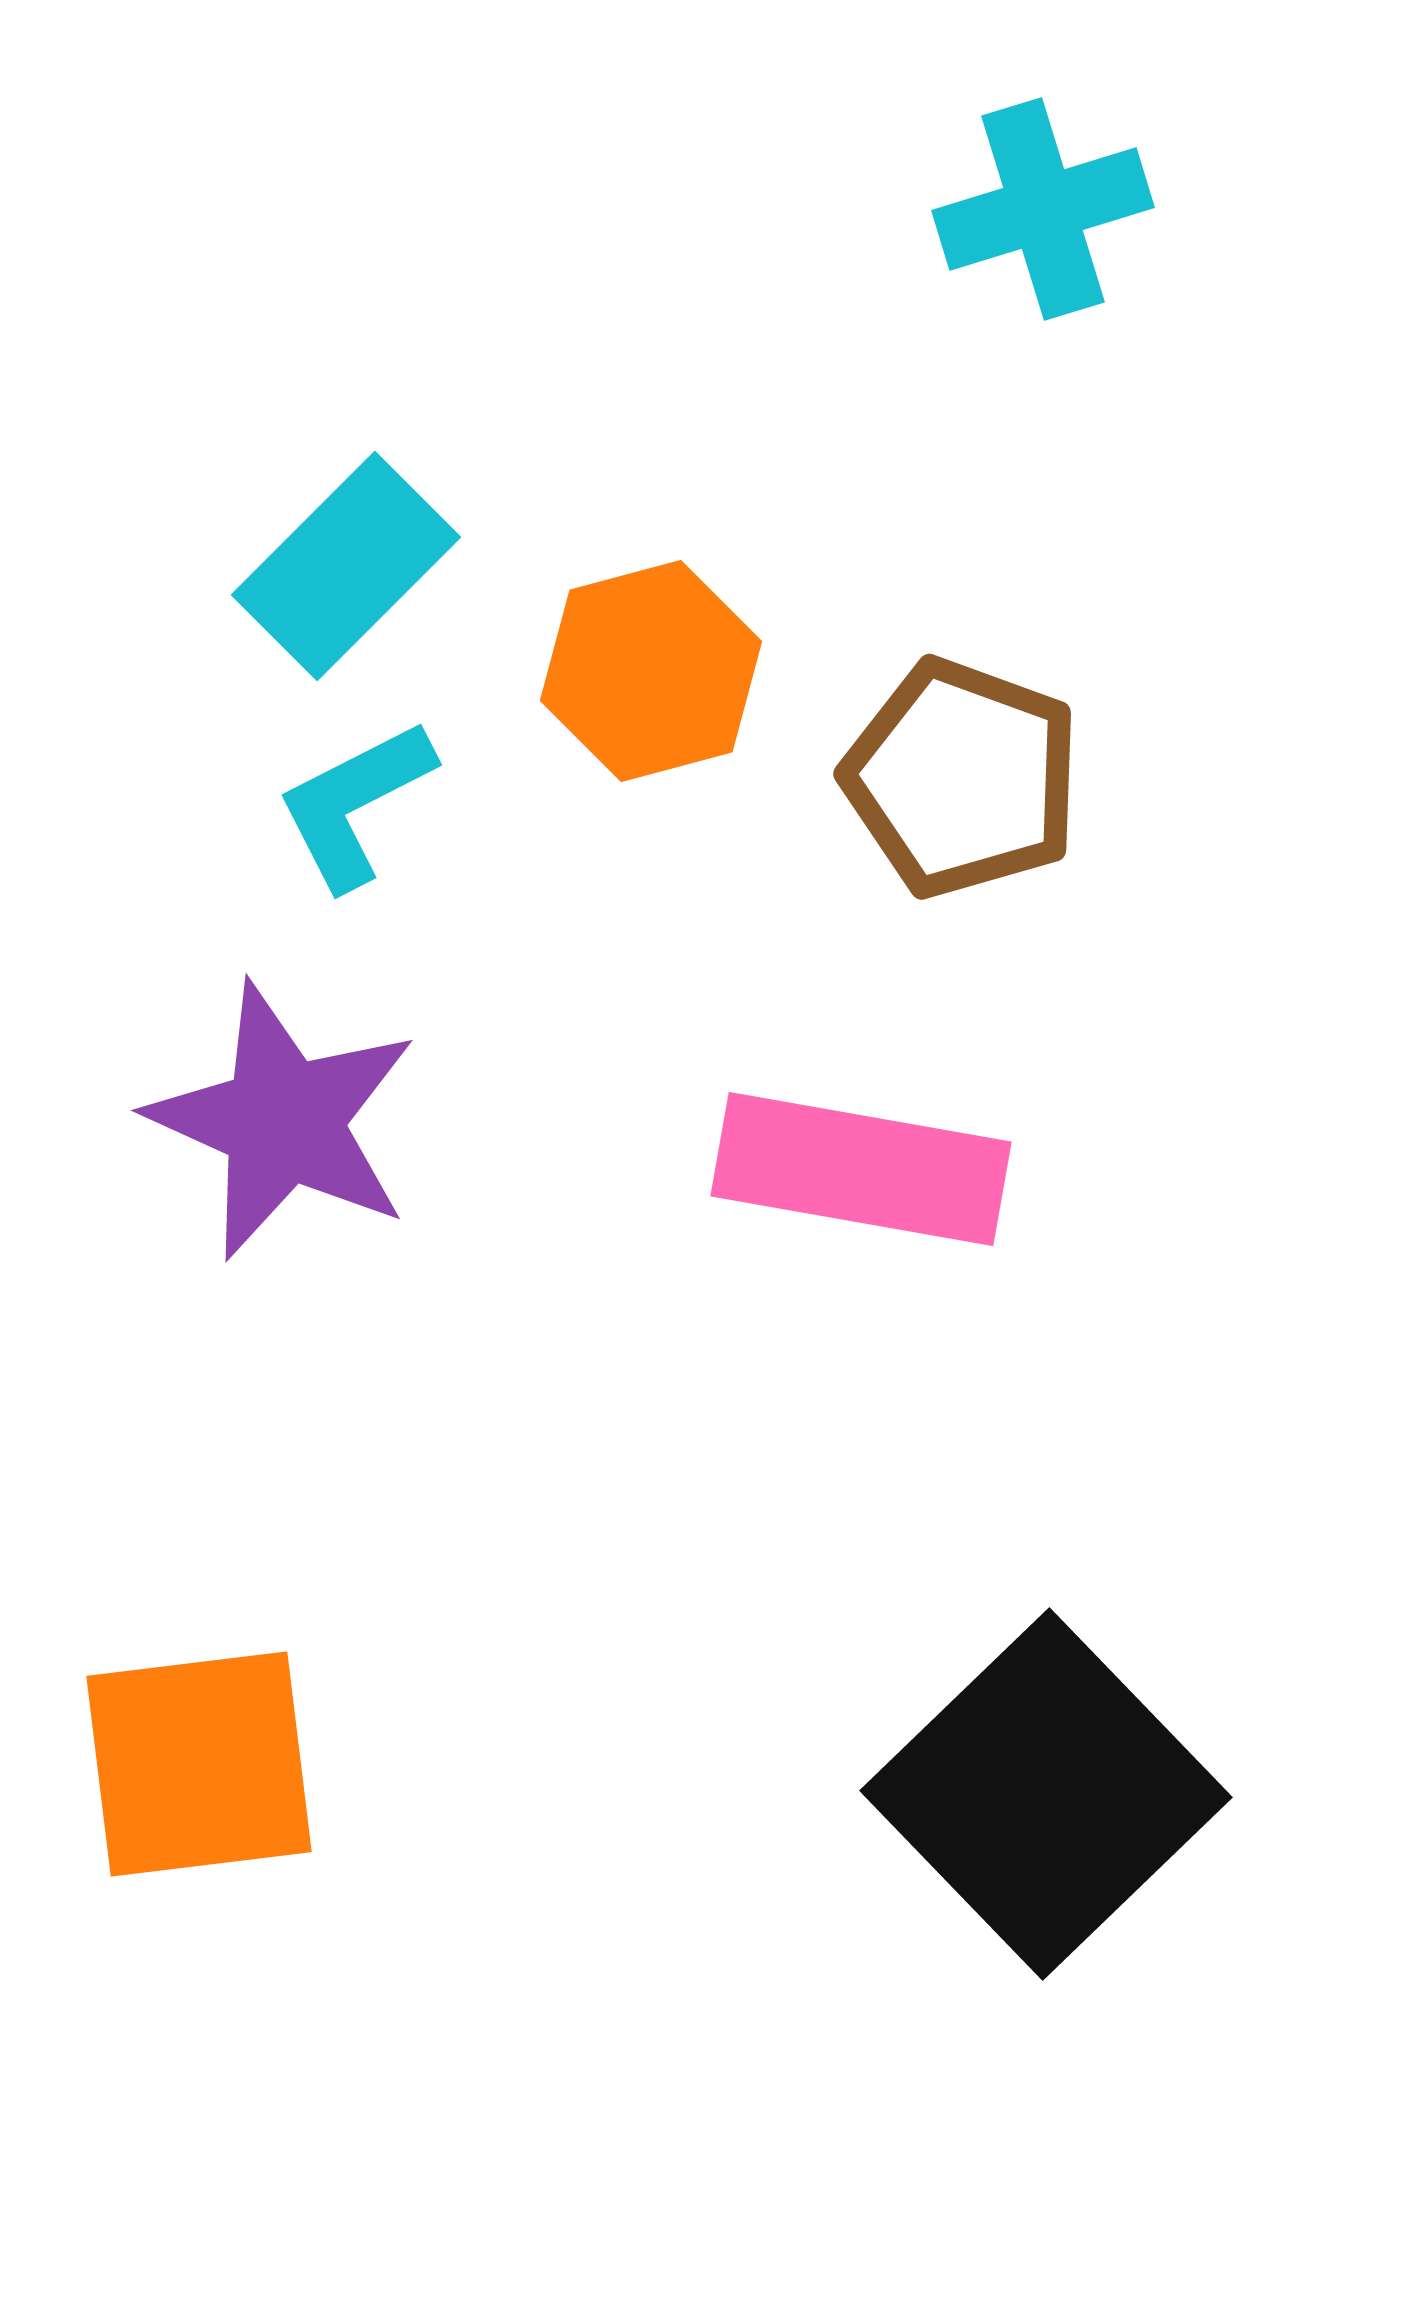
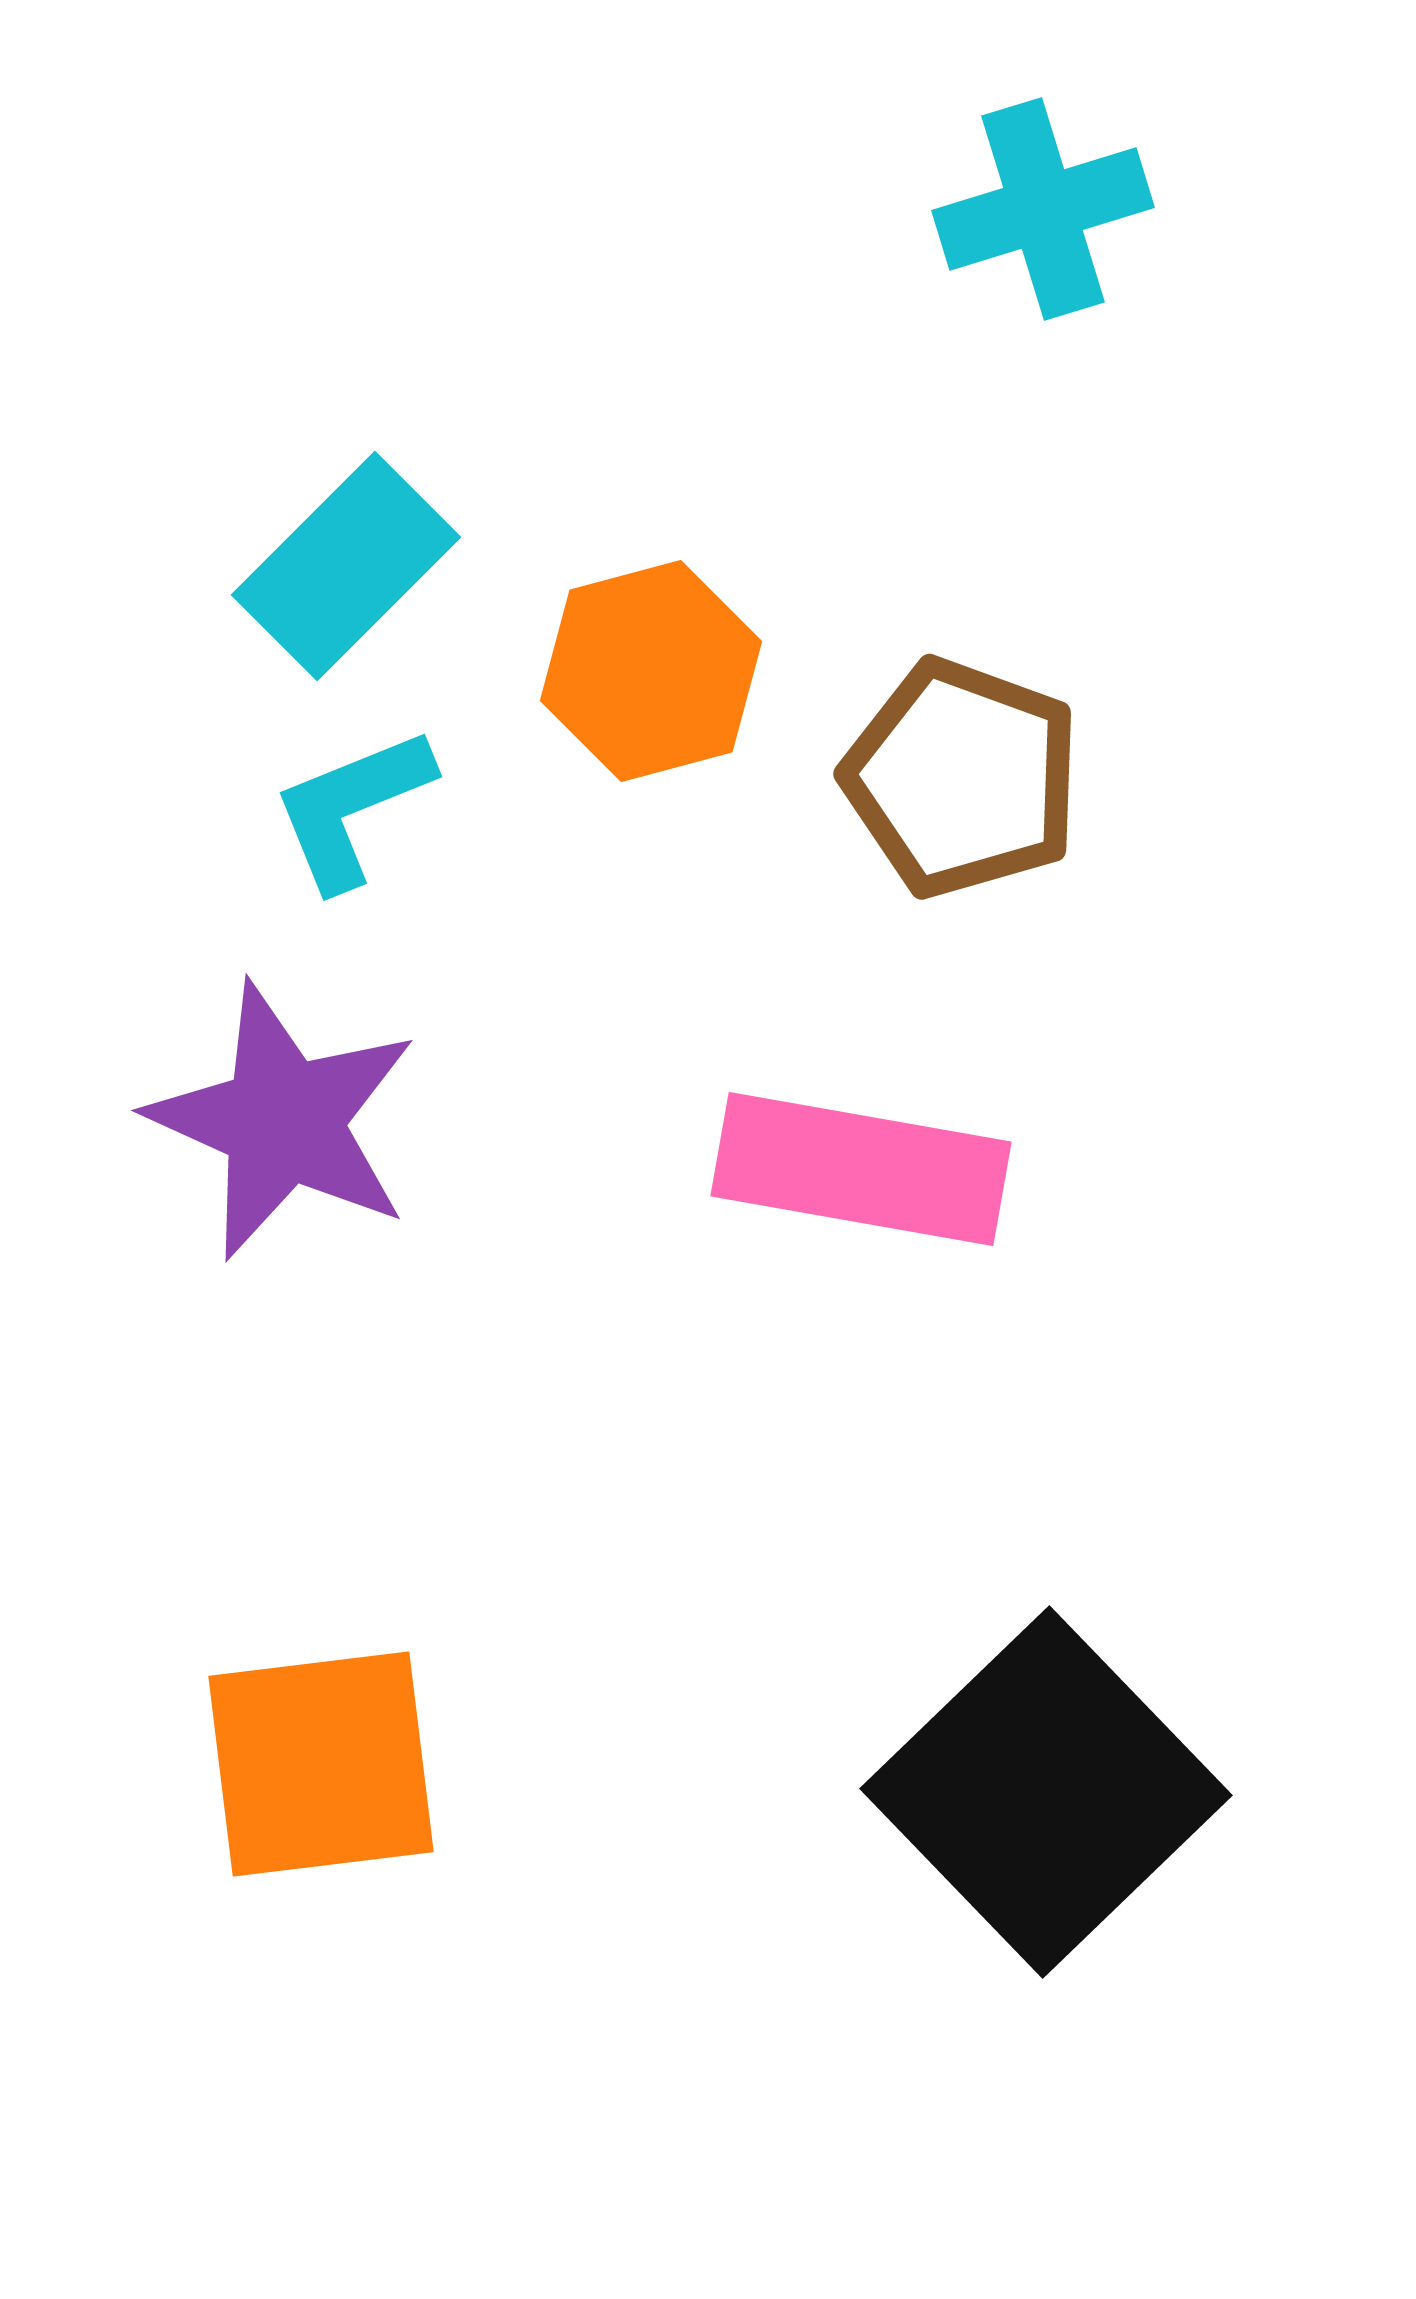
cyan L-shape: moved 3 px left, 4 px down; rotated 5 degrees clockwise
orange square: moved 122 px right
black square: moved 2 px up
